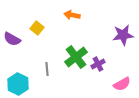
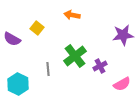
green cross: moved 1 px left, 1 px up
purple cross: moved 2 px right, 2 px down
gray line: moved 1 px right
